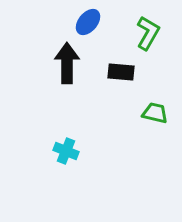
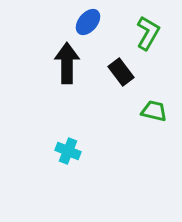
black rectangle: rotated 48 degrees clockwise
green trapezoid: moved 1 px left, 2 px up
cyan cross: moved 2 px right
